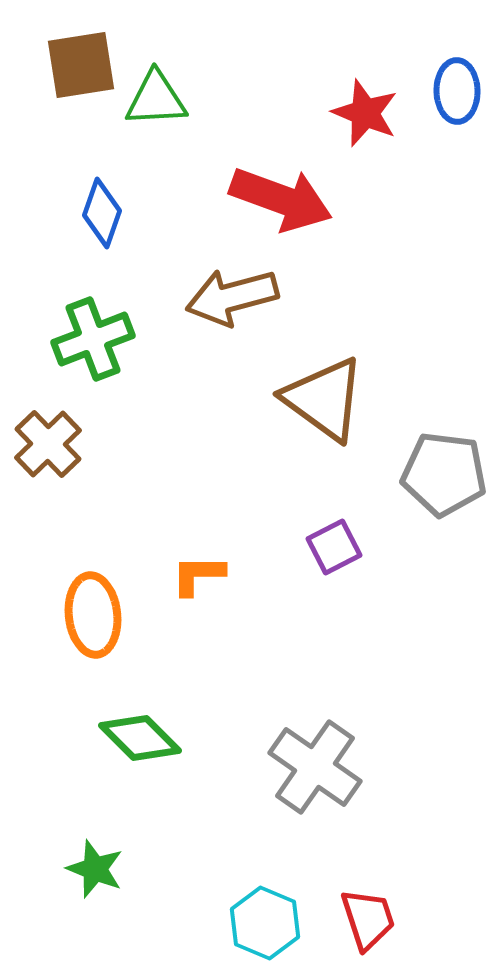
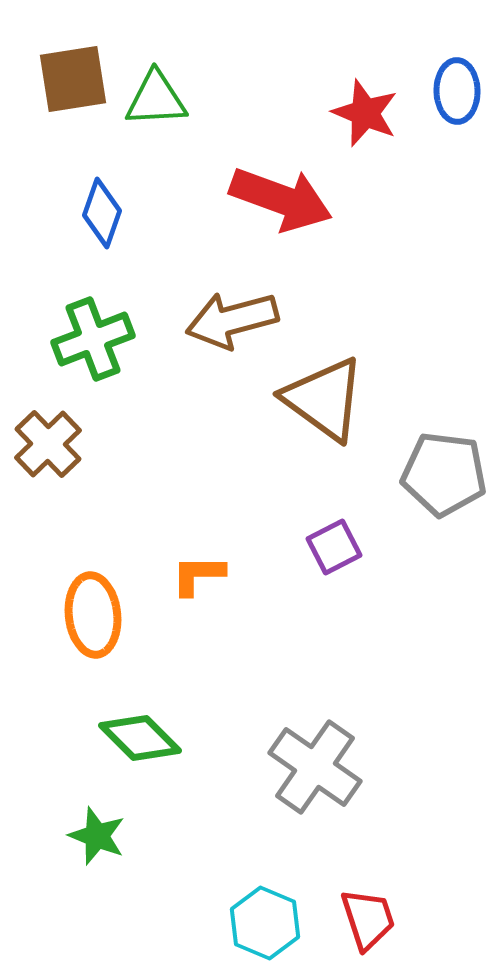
brown square: moved 8 px left, 14 px down
brown arrow: moved 23 px down
green star: moved 2 px right, 33 px up
